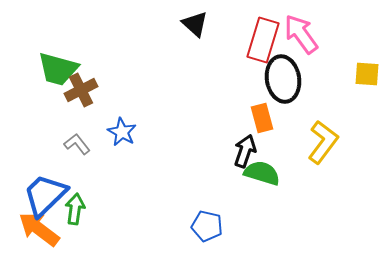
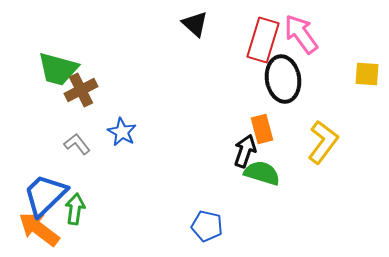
orange rectangle: moved 11 px down
